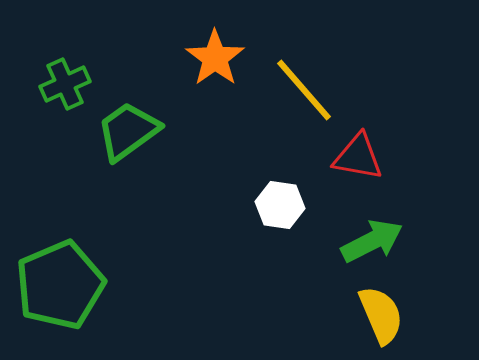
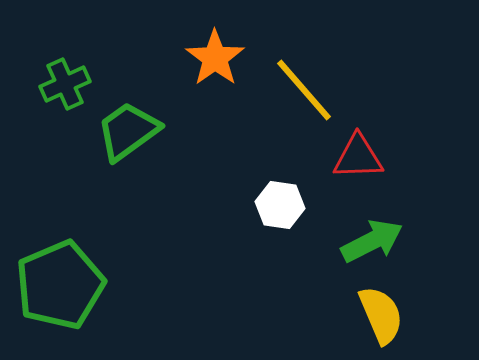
red triangle: rotated 12 degrees counterclockwise
